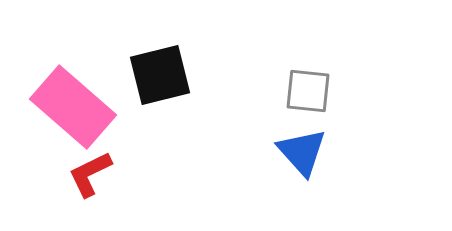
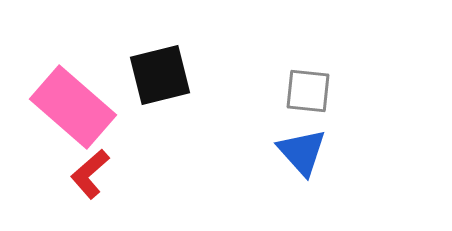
red L-shape: rotated 15 degrees counterclockwise
